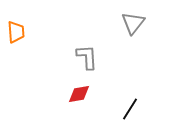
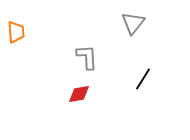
black line: moved 13 px right, 30 px up
